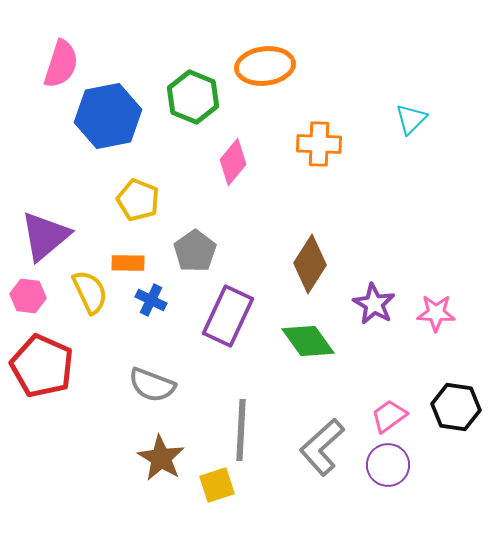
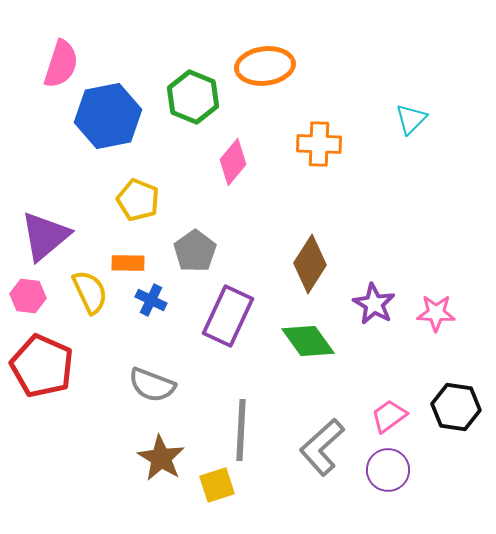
purple circle: moved 5 px down
